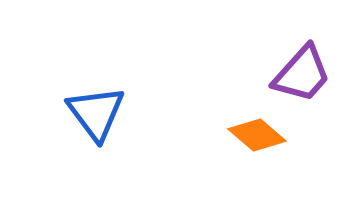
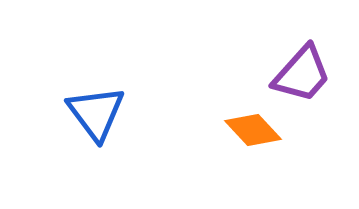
orange diamond: moved 4 px left, 5 px up; rotated 6 degrees clockwise
